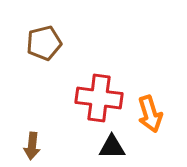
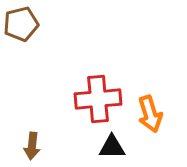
brown pentagon: moved 23 px left, 19 px up
red cross: moved 1 px left, 1 px down; rotated 12 degrees counterclockwise
